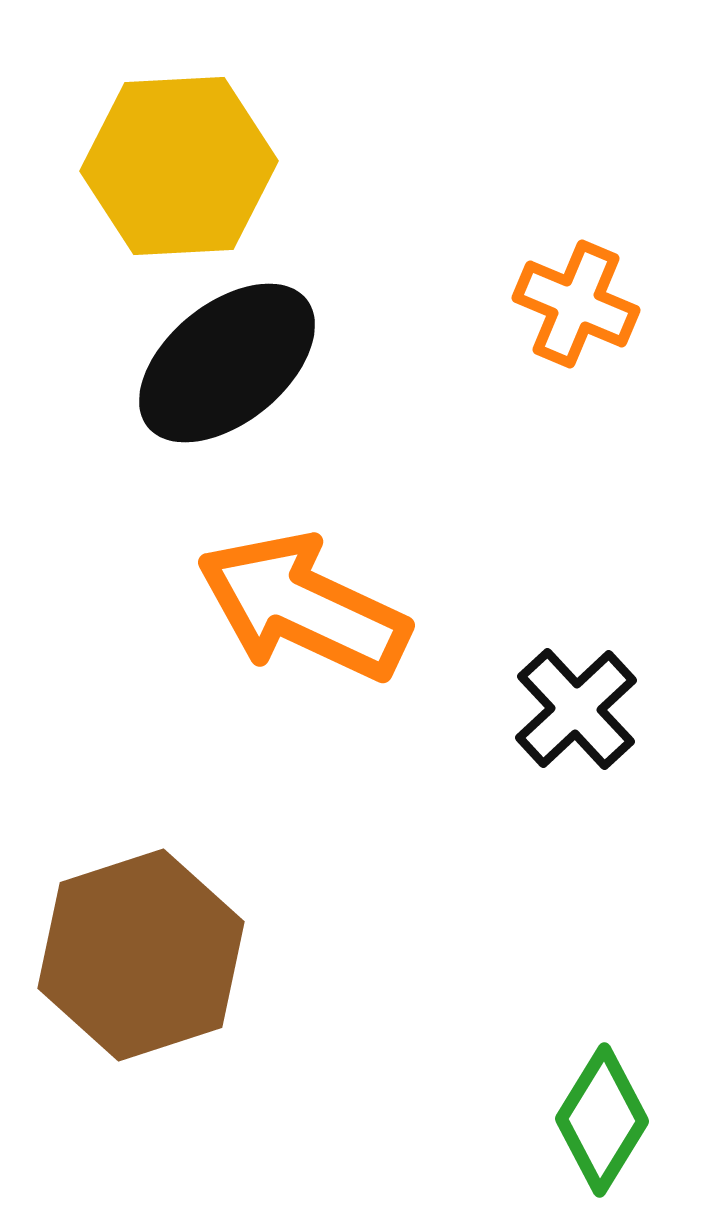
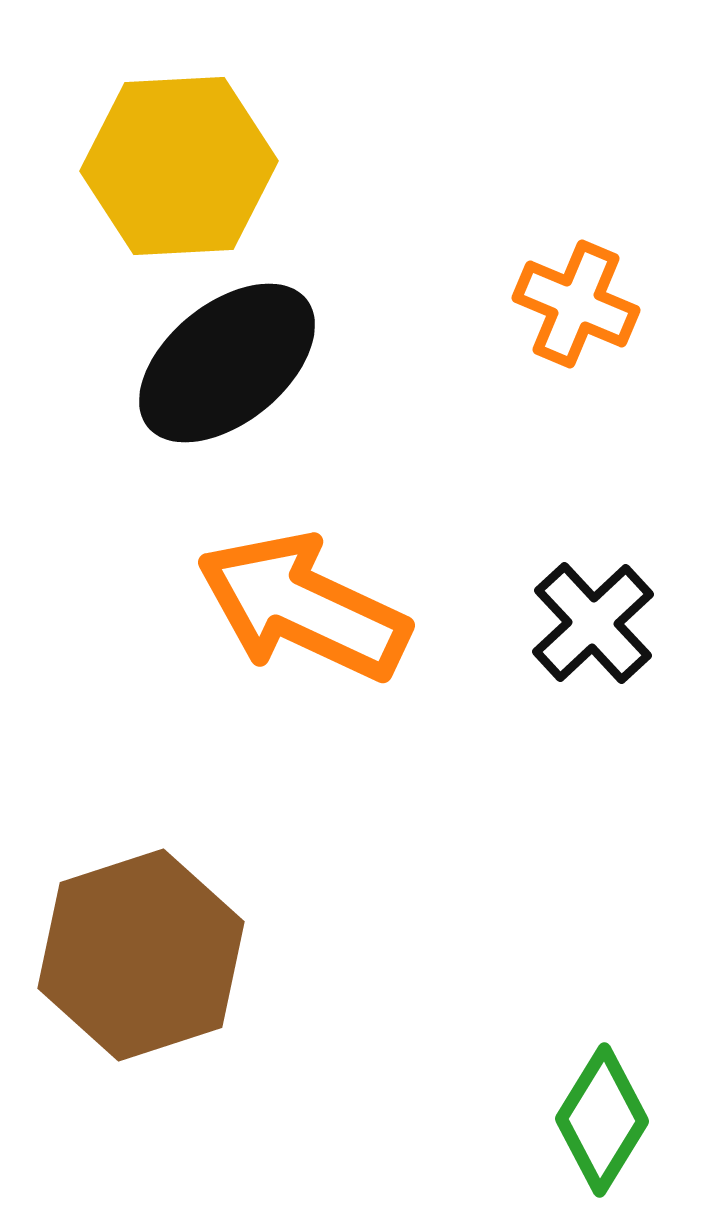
black cross: moved 17 px right, 86 px up
